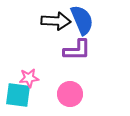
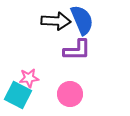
cyan square: rotated 20 degrees clockwise
